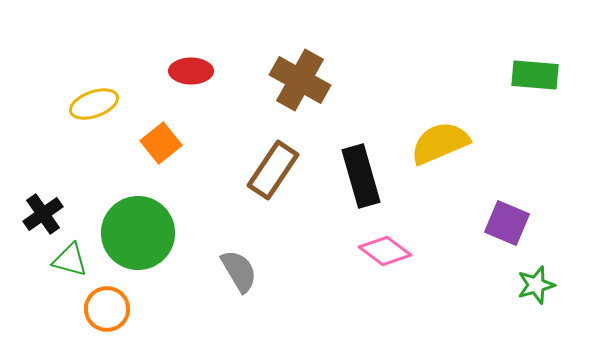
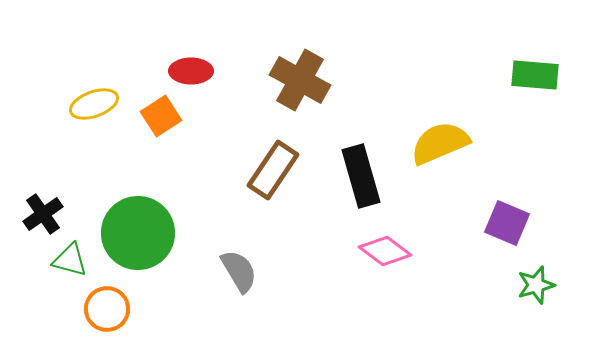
orange square: moved 27 px up; rotated 6 degrees clockwise
